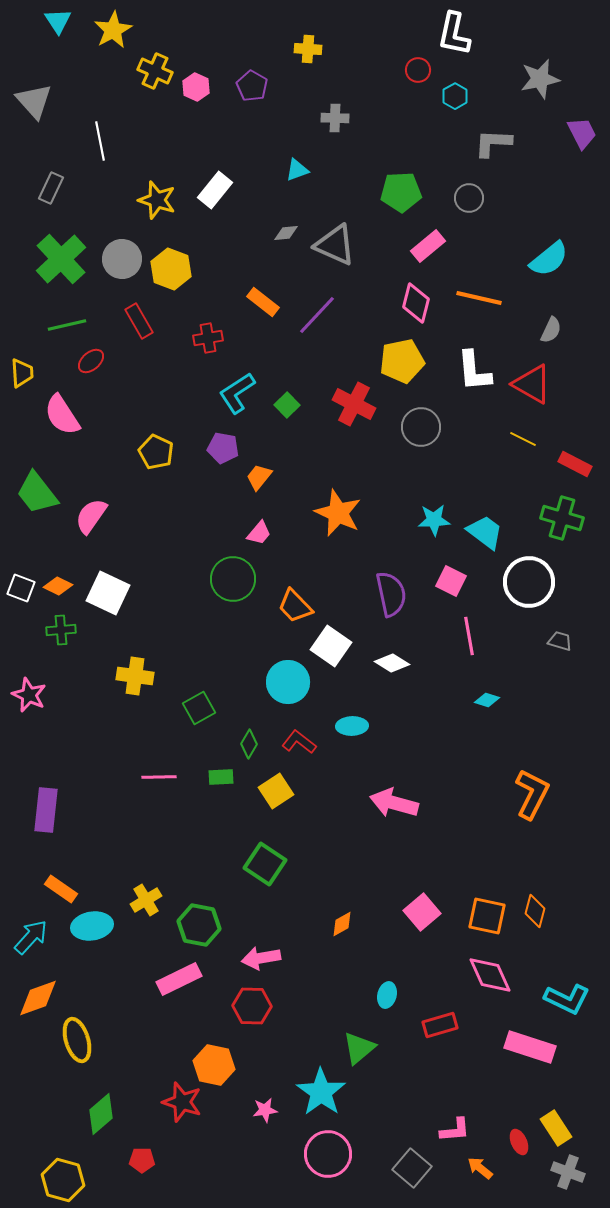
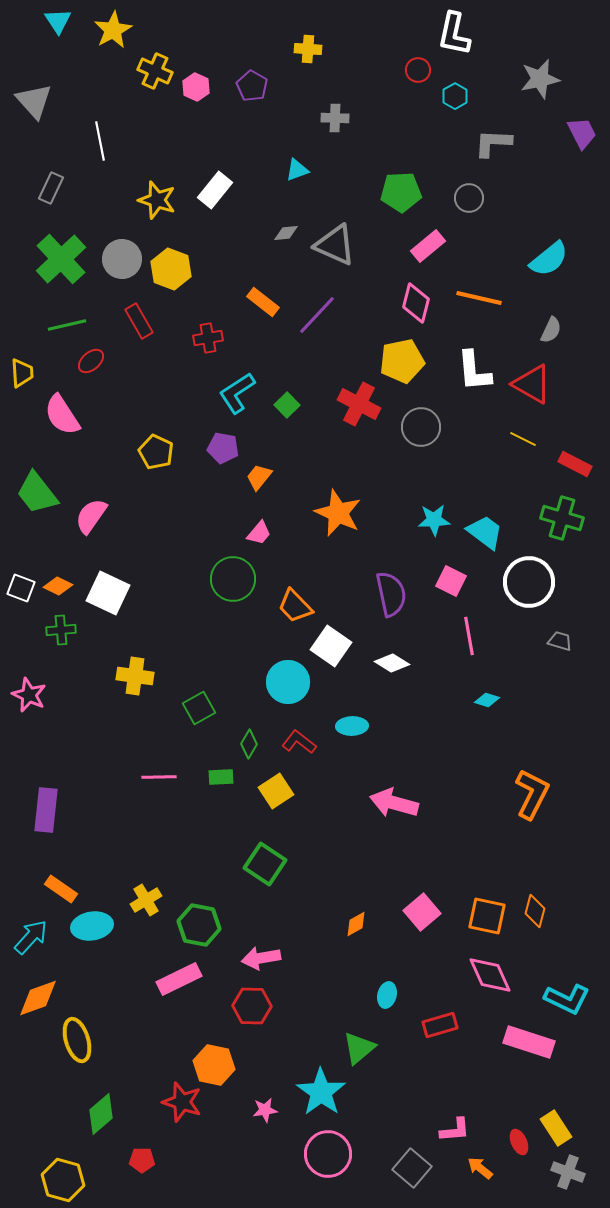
red cross at (354, 404): moved 5 px right
orange diamond at (342, 924): moved 14 px right
pink rectangle at (530, 1047): moved 1 px left, 5 px up
